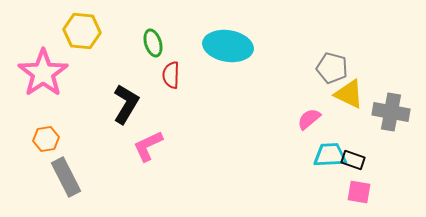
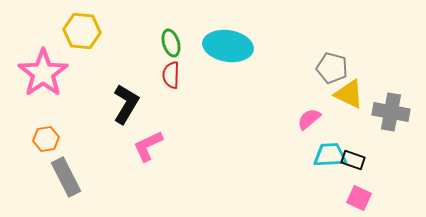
green ellipse: moved 18 px right
pink square: moved 6 px down; rotated 15 degrees clockwise
